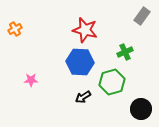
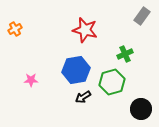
green cross: moved 2 px down
blue hexagon: moved 4 px left, 8 px down; rotated 12 degrees counterclockwise
